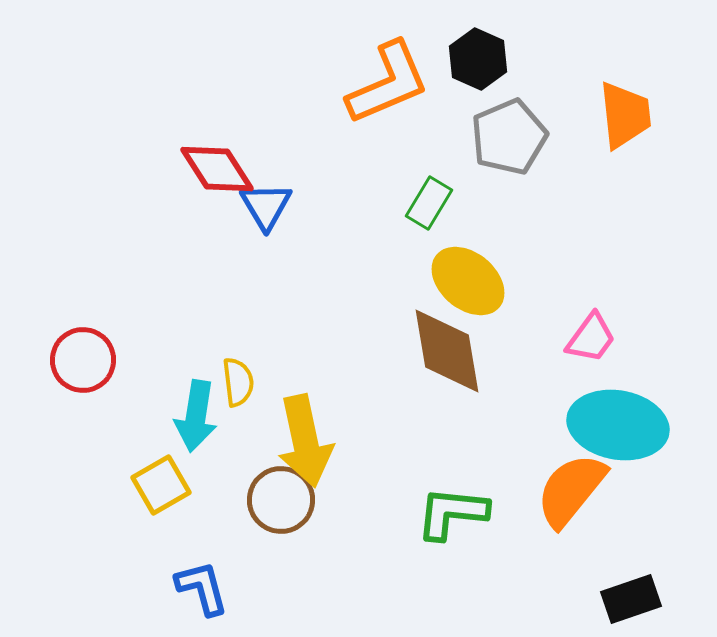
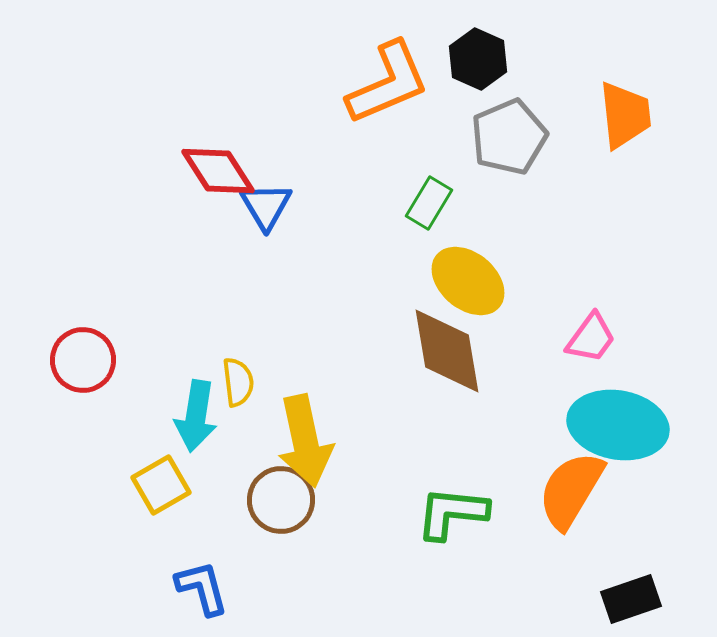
red diamond: moved 1 px right, 2 px down
orange semicircle: rotated 8 degrees counterclockwise
